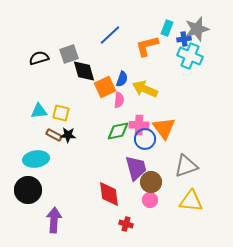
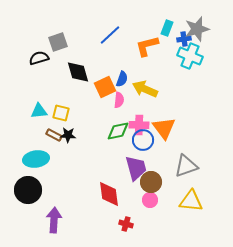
gray square: moved 11 px left, 12 px up
black diamond: moved 6 px left, 1 px down
blue circle: moved 2 px left, 1 px down
